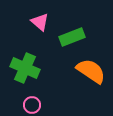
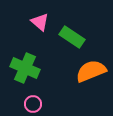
green rectangle: rotated 55 degrees clockwise
orange semicircle: rotated 56 degrees counterclockwise
pink circle: moved 1 px right, 1 px up
